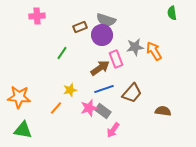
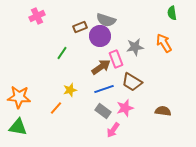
pink cross: rotated 21 degrees counterclockwise
purple circle: moved 2 px left, 1 px down
orange arrow: moved 10 px right, 8 px up
brown arrow: moved 1 px right, 1 px up
brown trapezoid: moved 11 px up; rotated 80 degrees clockwise
pink star: moved 36 px right
green triangle: moved 5 px left, 3 px up
